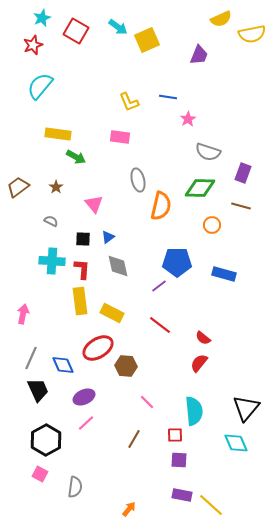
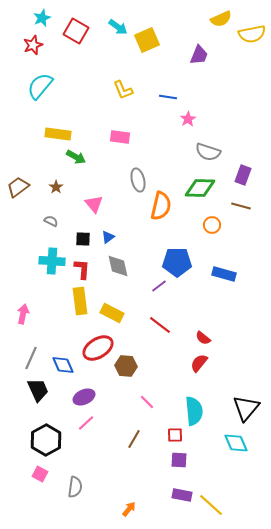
yellow L-shape at (129, 102): moved 6 px left, 12 px up
purple rectangle at (243, 173): moved 2 px down
